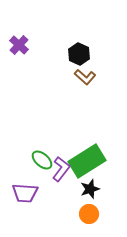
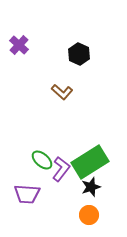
brown L-shape: moved 23 px left, 15 px down
green rectangle: moved 3 px right, 1 px down
black star: moved 1 px right, 2 px up
purple trapezoid: moved 2 px right, 1 px down
orange circle: moved 1 px down
